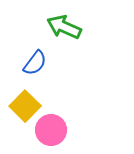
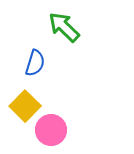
green arrow: rotated 20 degrees clockwise
blue semicircle: rotated 20 degrees counterclockwise
